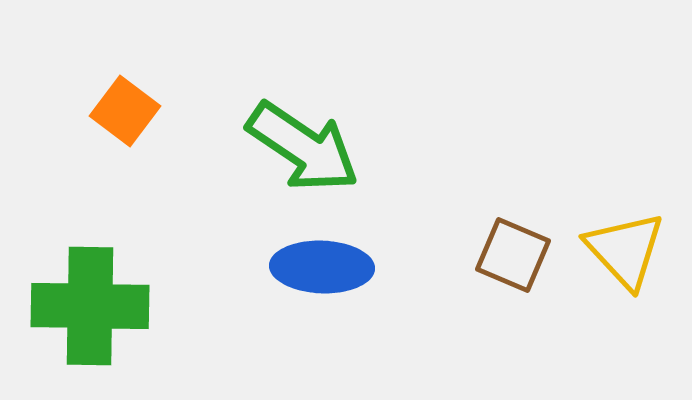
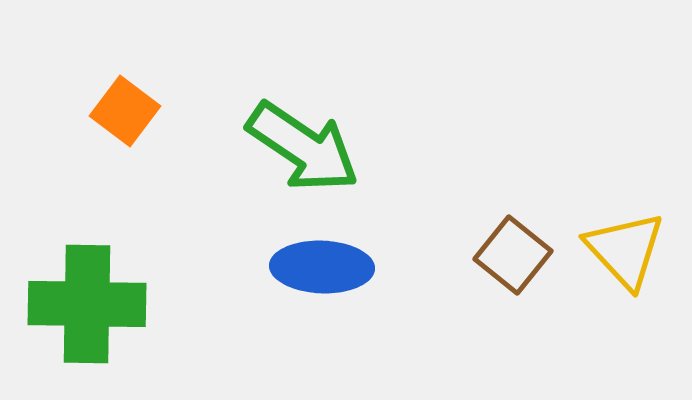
brown square: rotated 16 degrees clockwise
green cross: moved 3 px left, 2 px up
